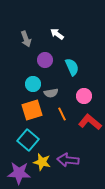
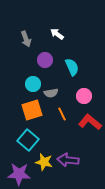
yellow star: moved 2 px right
purple star: moved 1 px down
